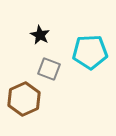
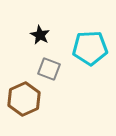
cyan pentagon: moved 4 px up
